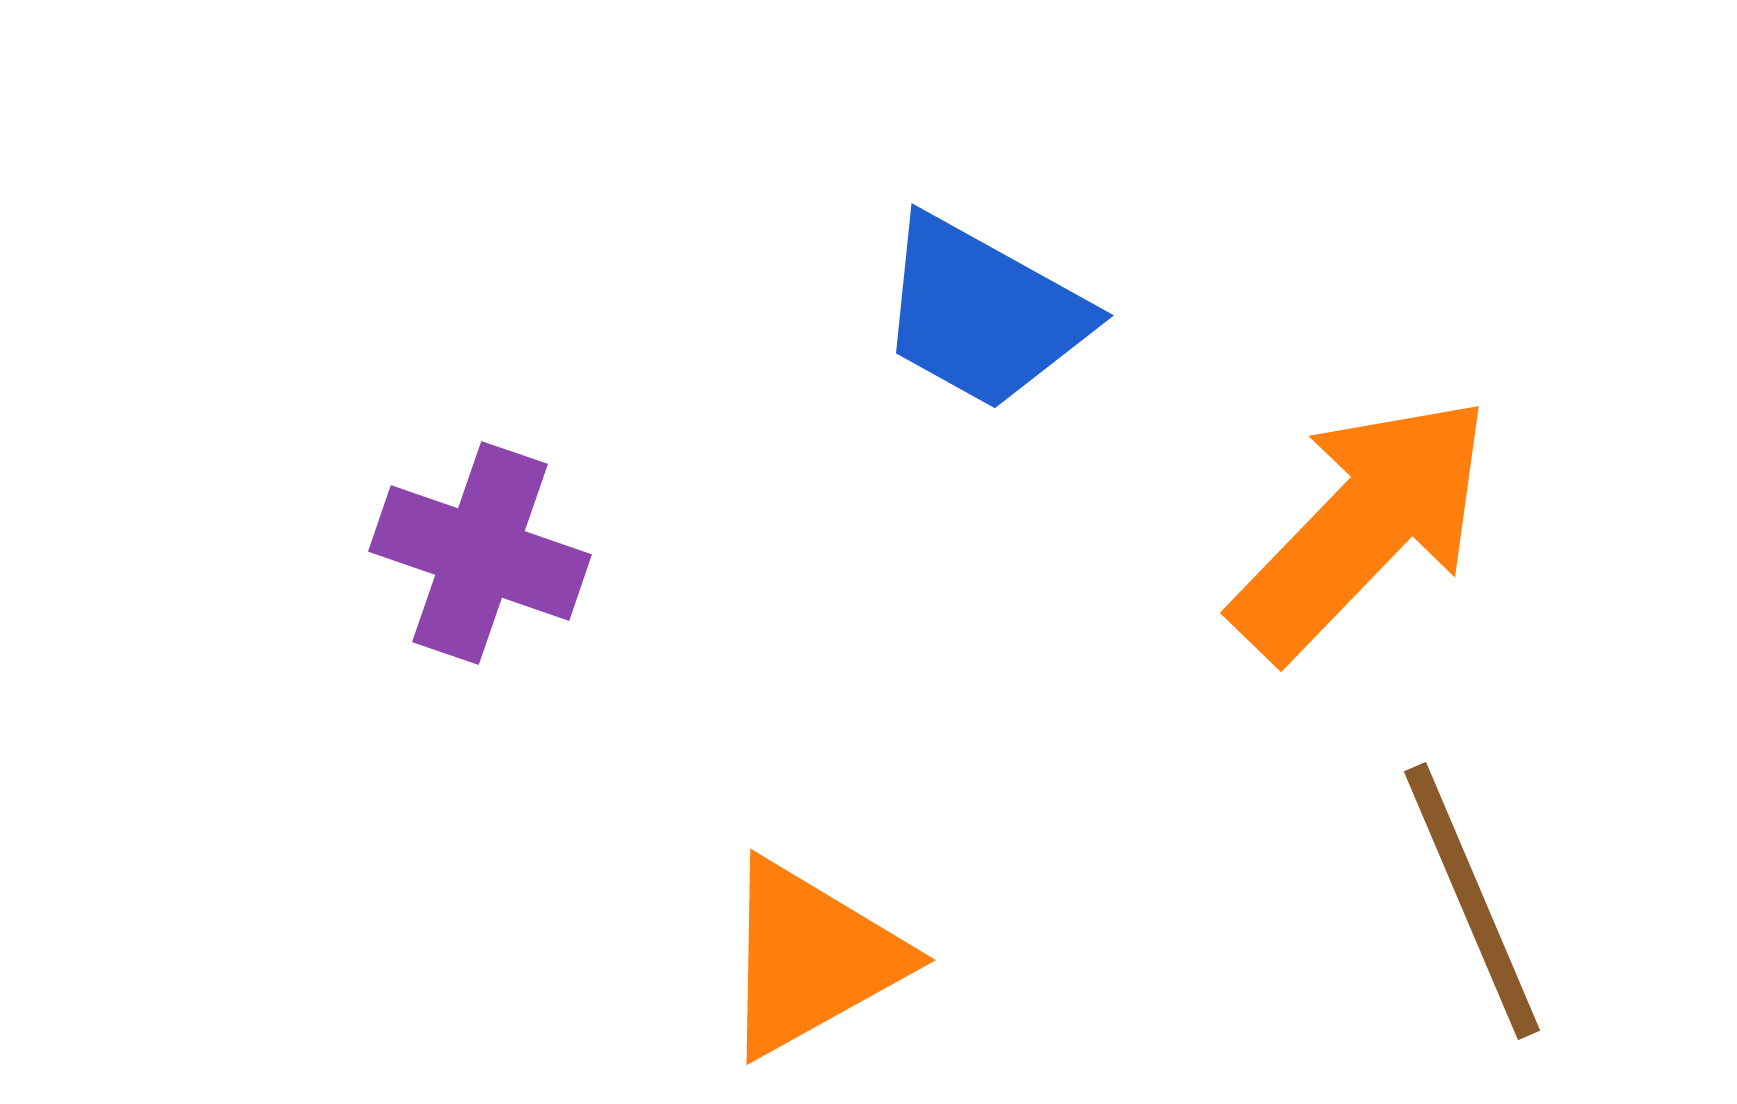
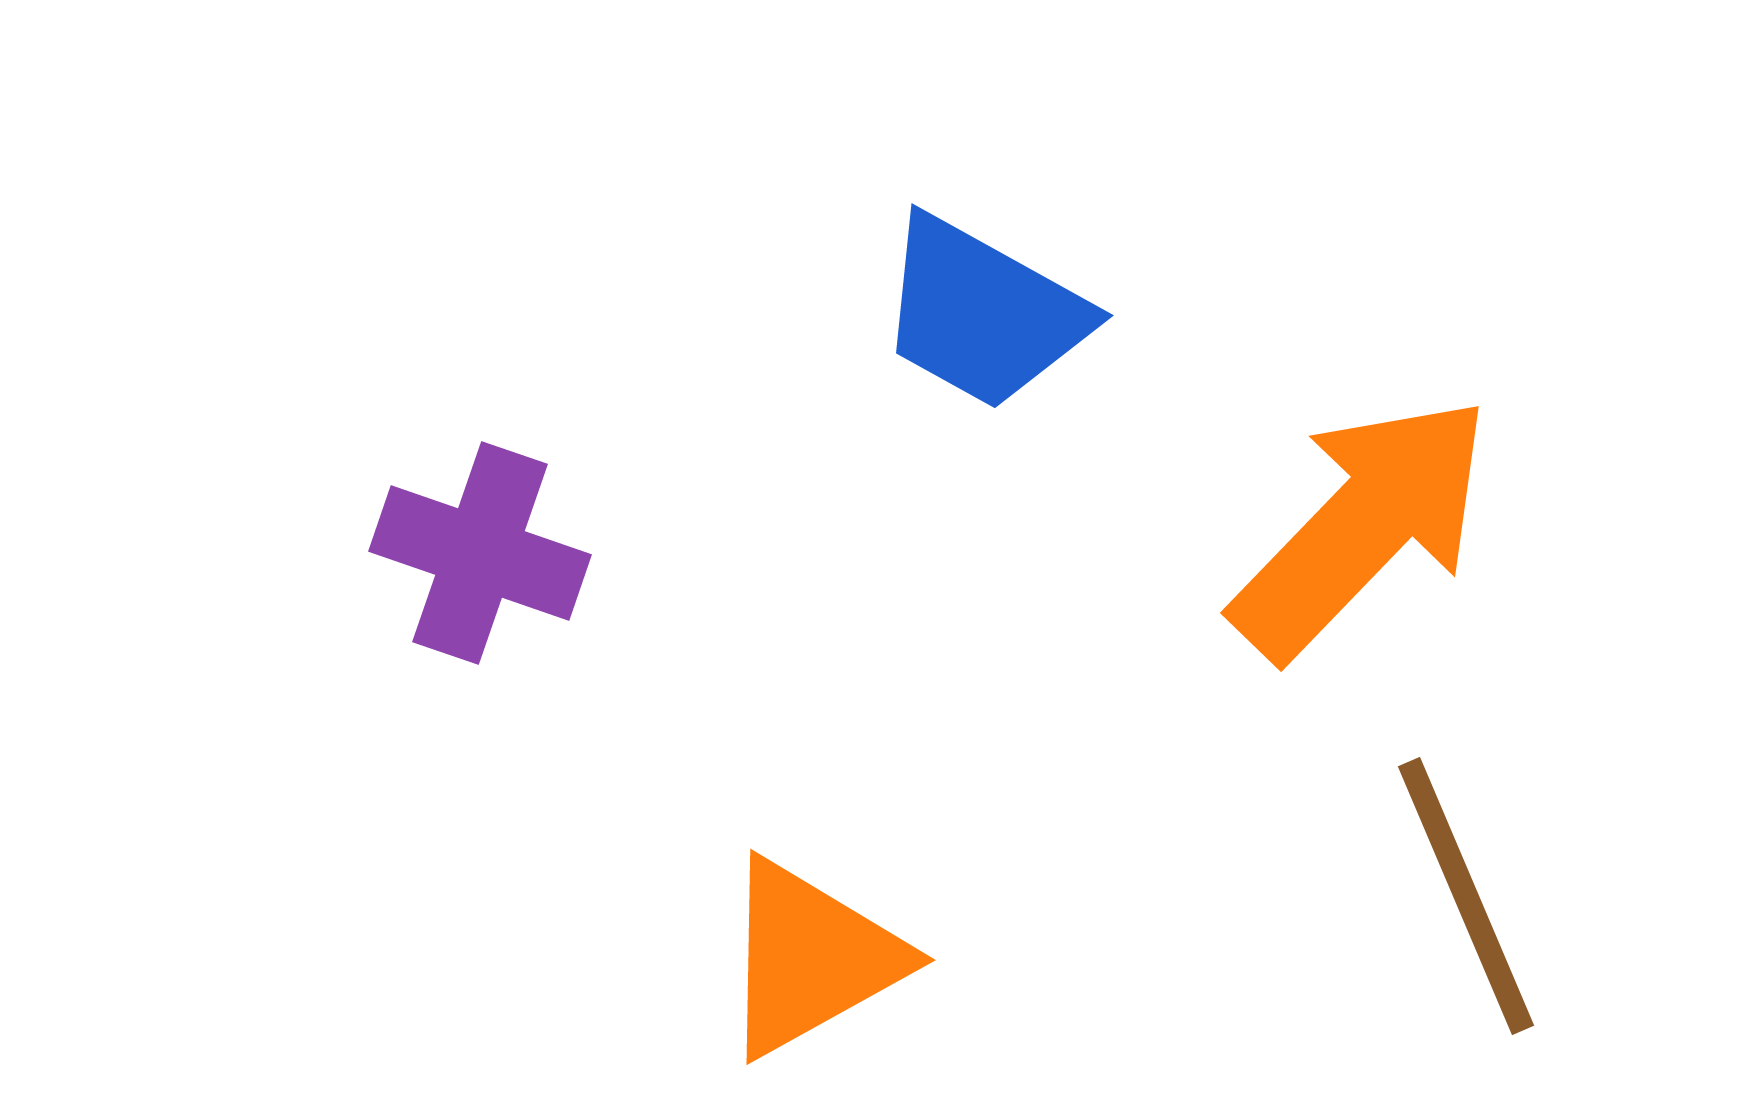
brown line: moved 6 px left, 5 px up
